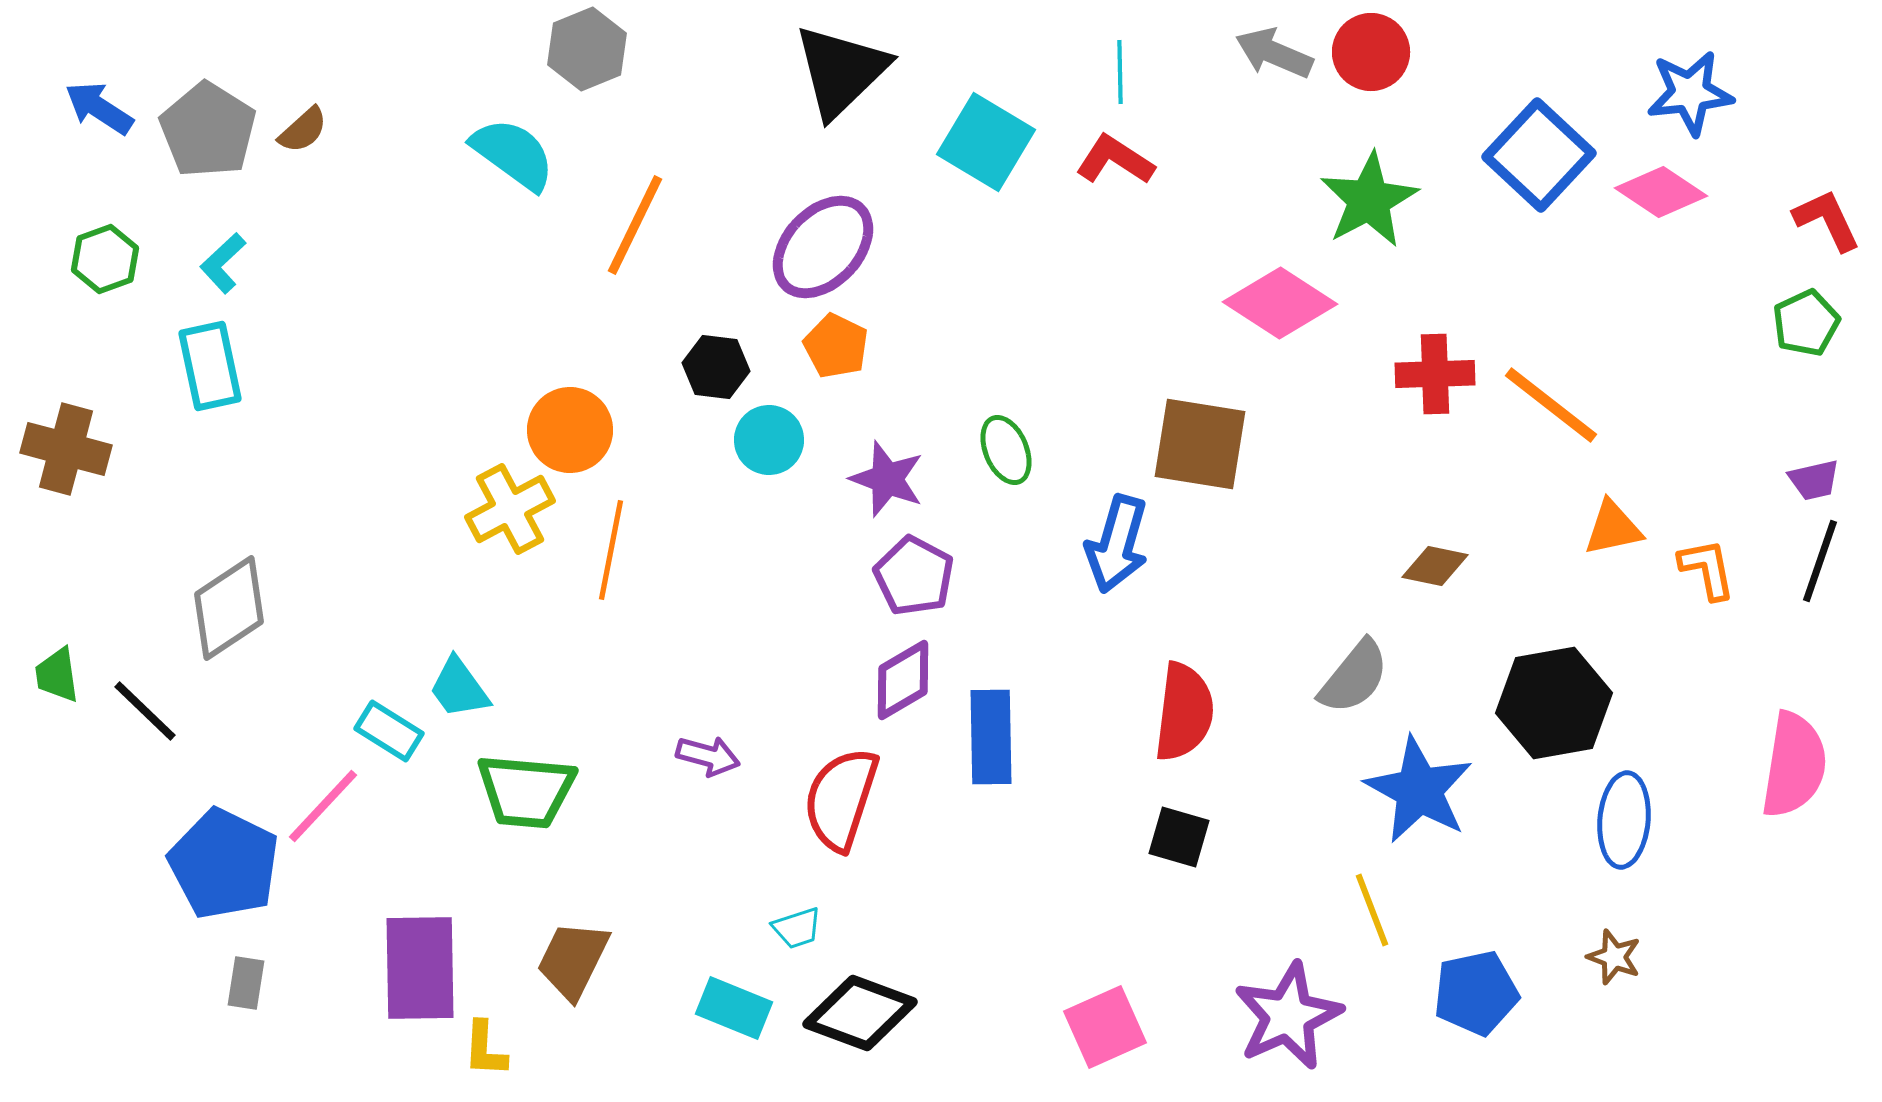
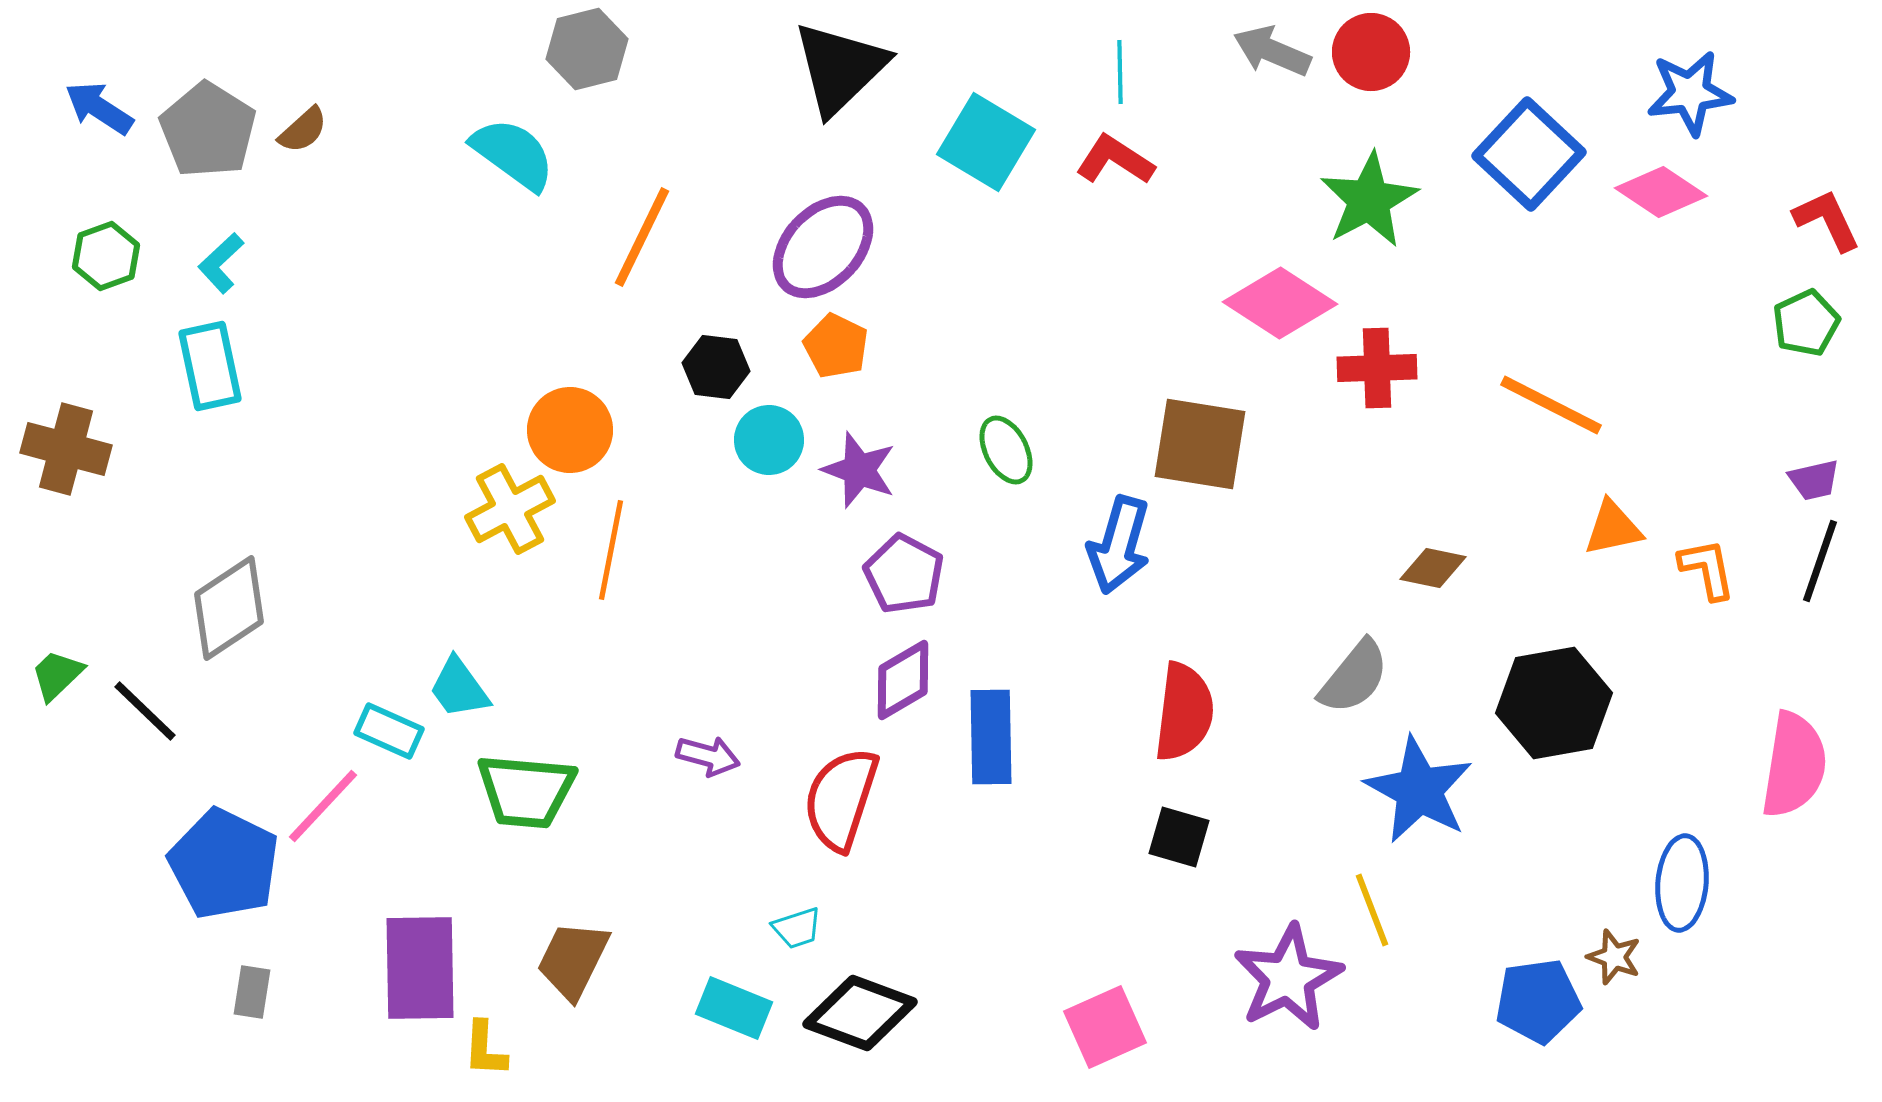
gray hexagon at (587, 49): rotated 8 degrees clockwise
gray arrow at (1274, 53): moved 2 px left, 2 px up
black triangle at (841, 71): moved 1 px left, 3 px up
blue square at (1539, 155): moved 10 px left, 1 px up
orange line at (635, 225): moved 7 px right, 12 px down
green hexagon at (105, 259): moved 1 px right, 3 px up
cyan L-shape at (223, 263): moved 2 px left
red cross at (1435, 374): moved 58 px left, 6 px up
orange line at (1551, 405): rotated 11 degrees counterclockwise
green ellipse at (1006, 450): rotated 4 degrees counterclockwise
purple star at (887, 479): moved 28 px left, 9 px up
blue arrow at (1117, 544): moved 2 px right, 1 px down
brown diamond at (1435, 566): moved 2 px left, 2 px down
purple pentagon at (914, 576): moved 10 px left, 2 px up
green trapezoid at (57, 675): rotated 54 degrees clockwise
cyan rectangle at (389, 731): rotated 8 degrees counterclockwise
blue ellipse at (1624, 820): moved 58 px right, 63 px down
gray rectangle at (246, 983): moved 6 px right, 9 px down
blue pentagon at (1476, 993): moved 62 px right, 8 px down; rotated 4 degrees clockwise
purple star at (1288, 1016): moved 38 px up; rotated 3 degrees counterclockwise
